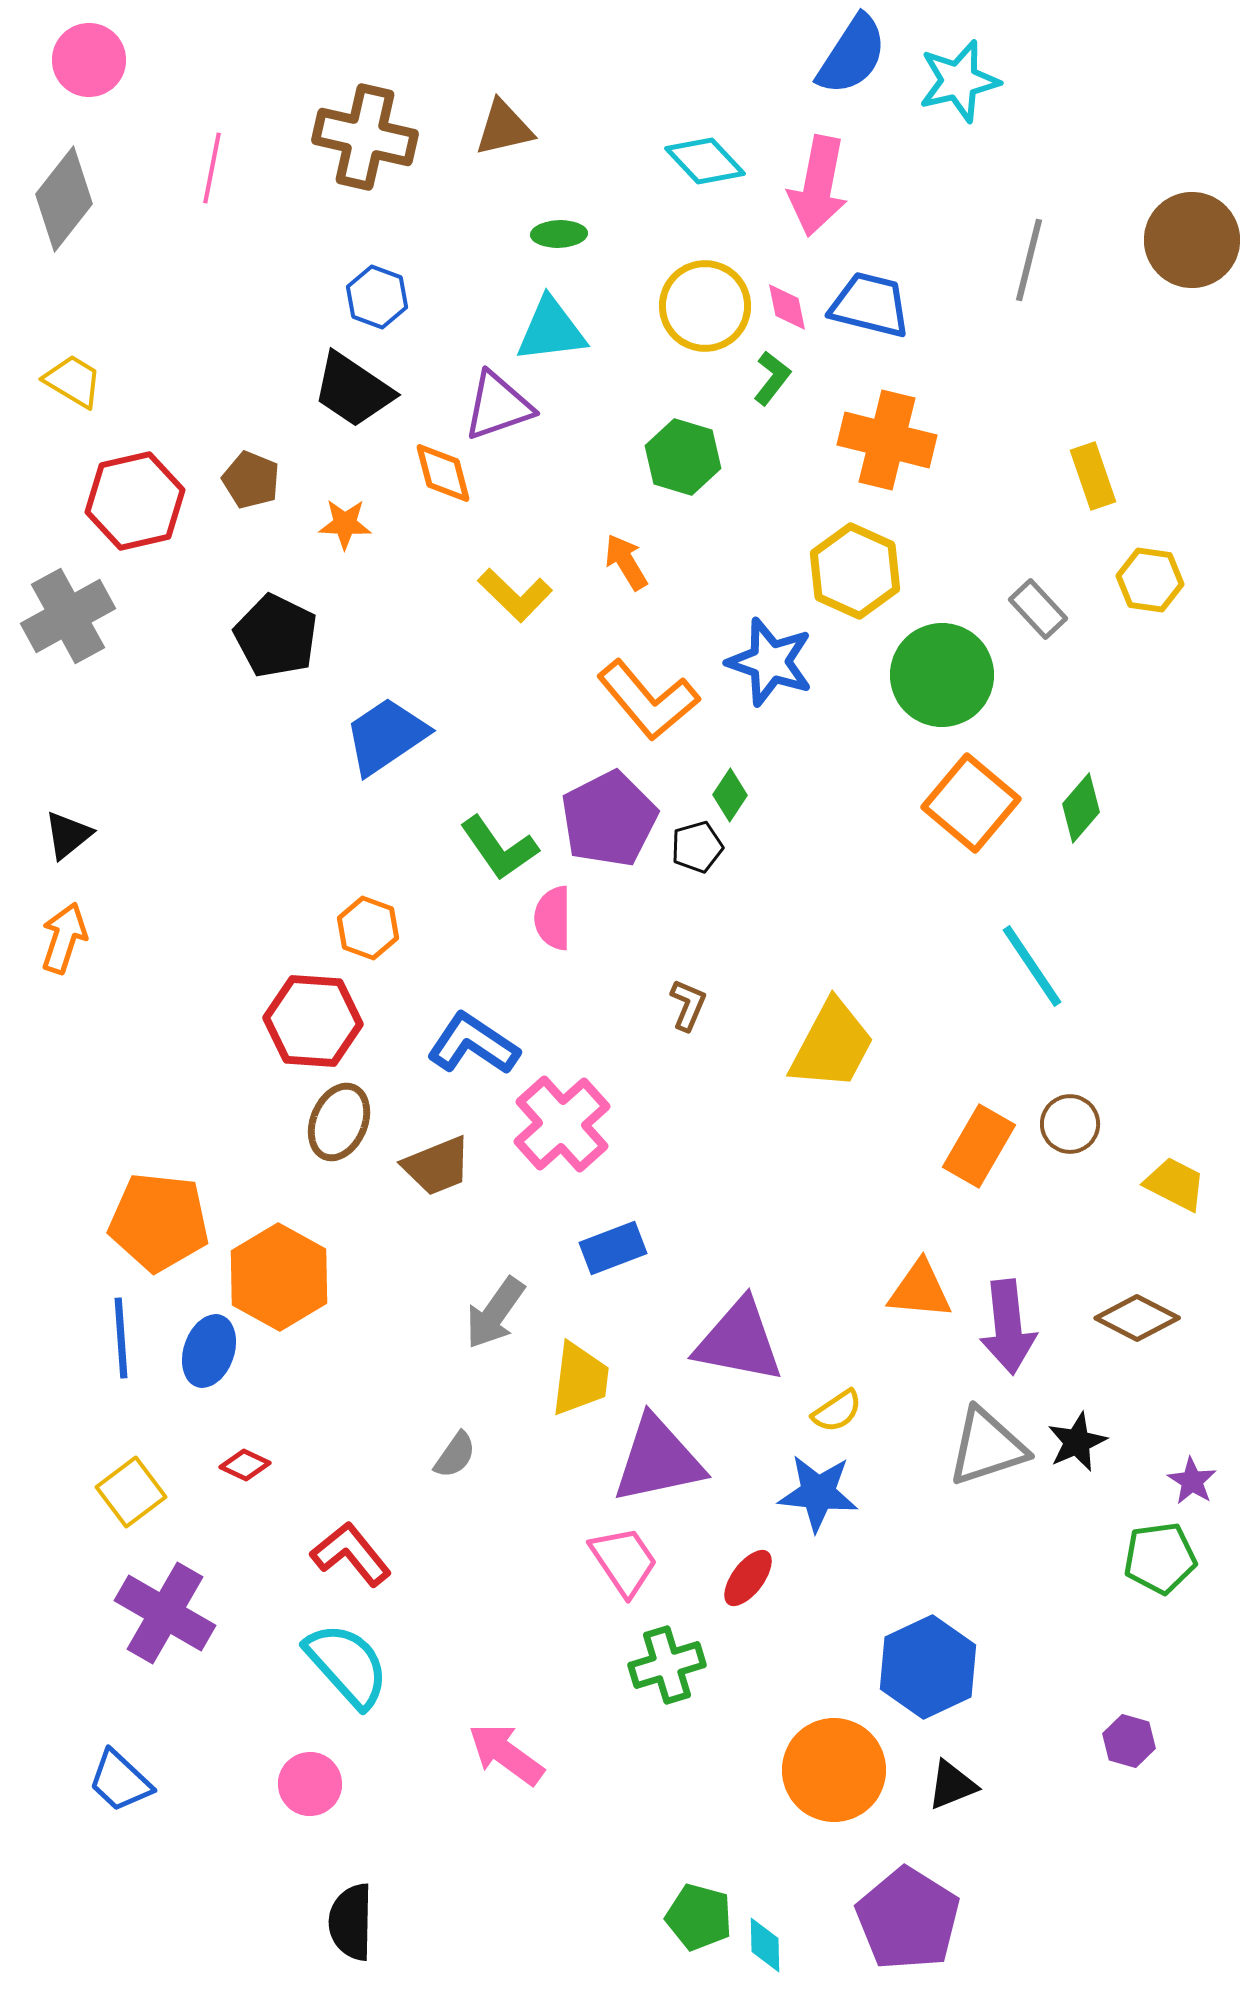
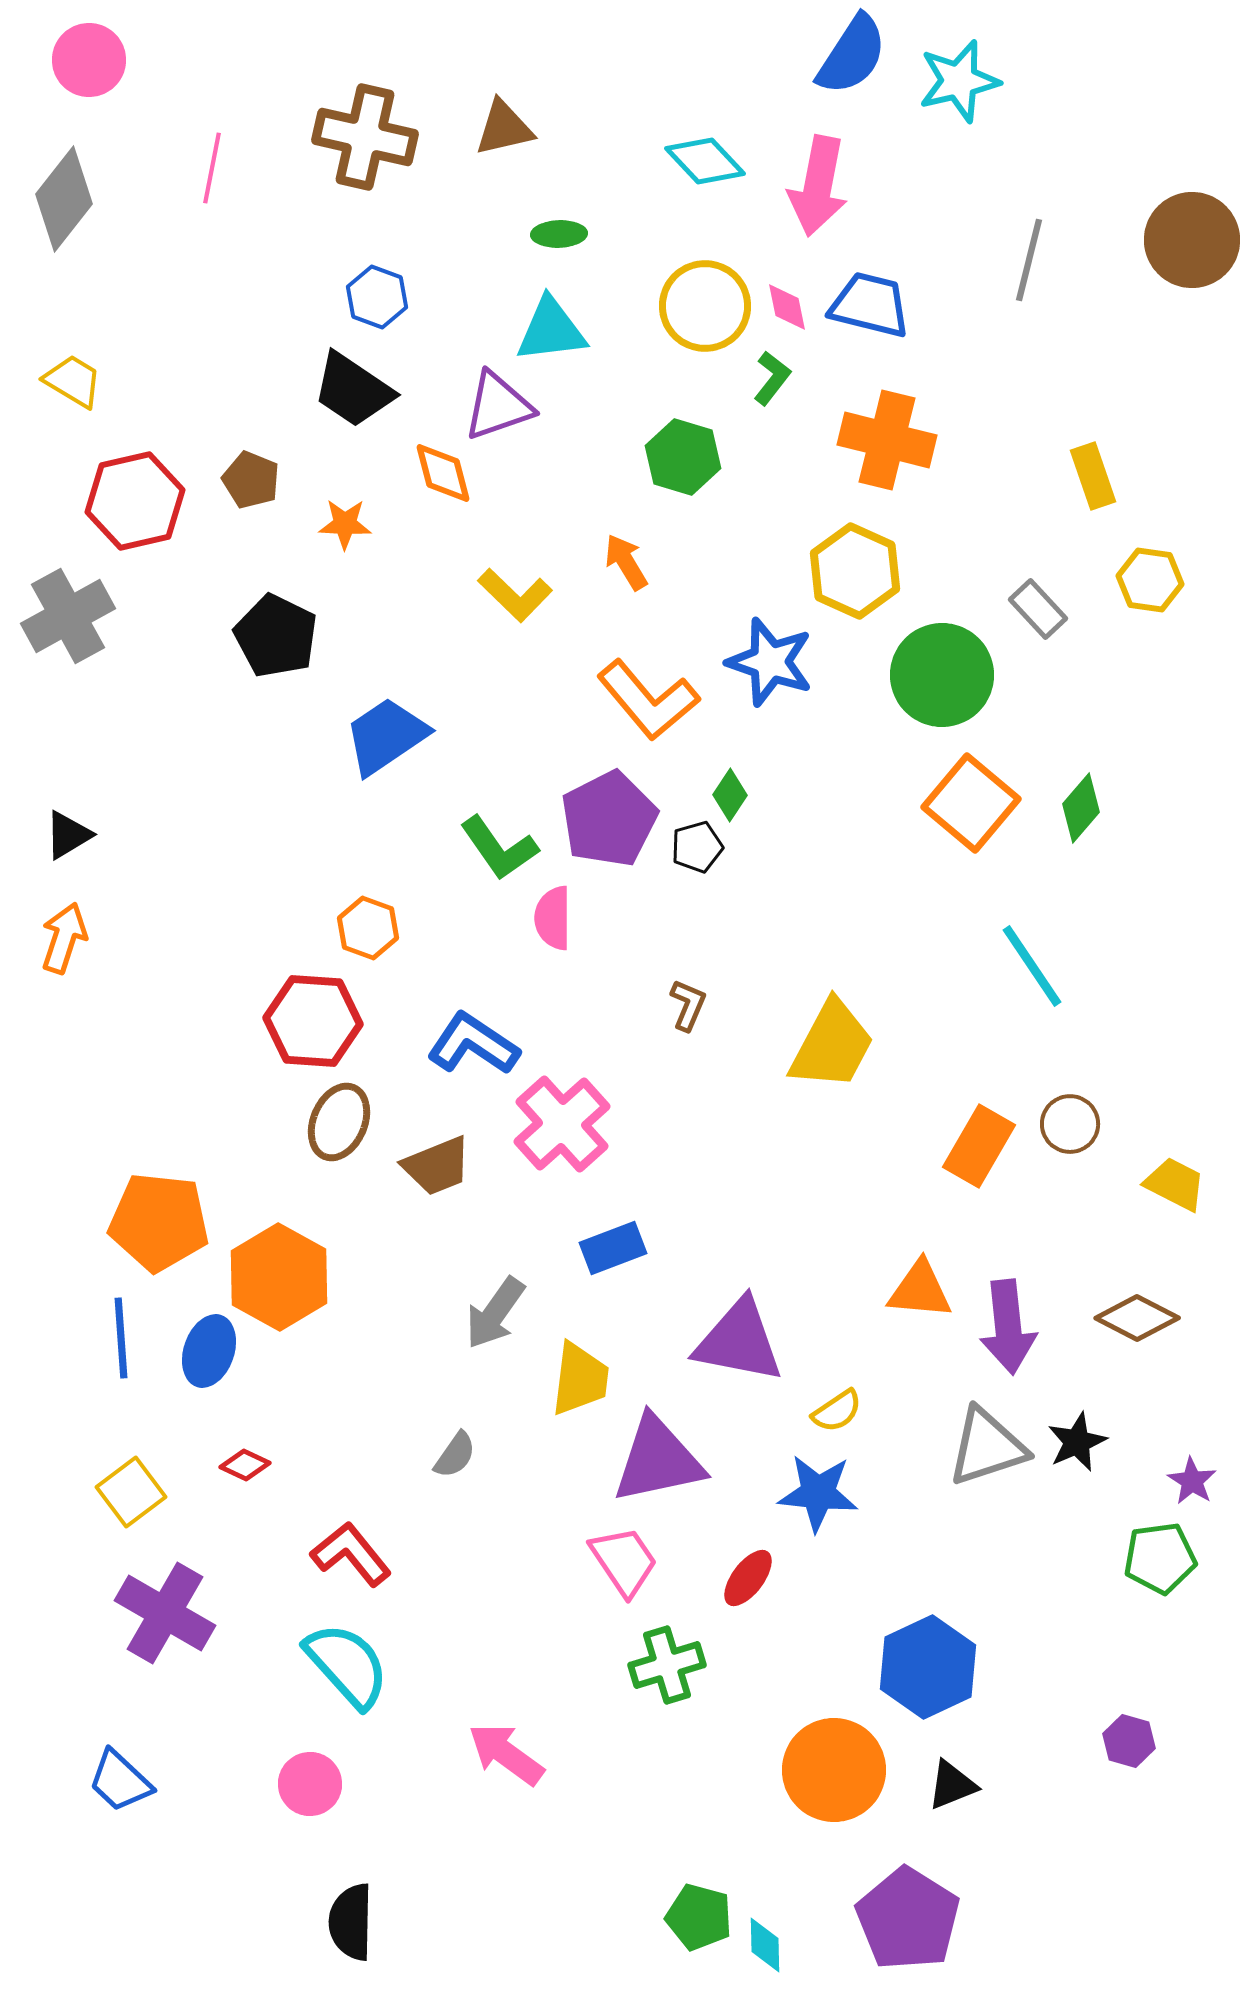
black triangle at (68, 835): rotated 8 degrees clockwise
